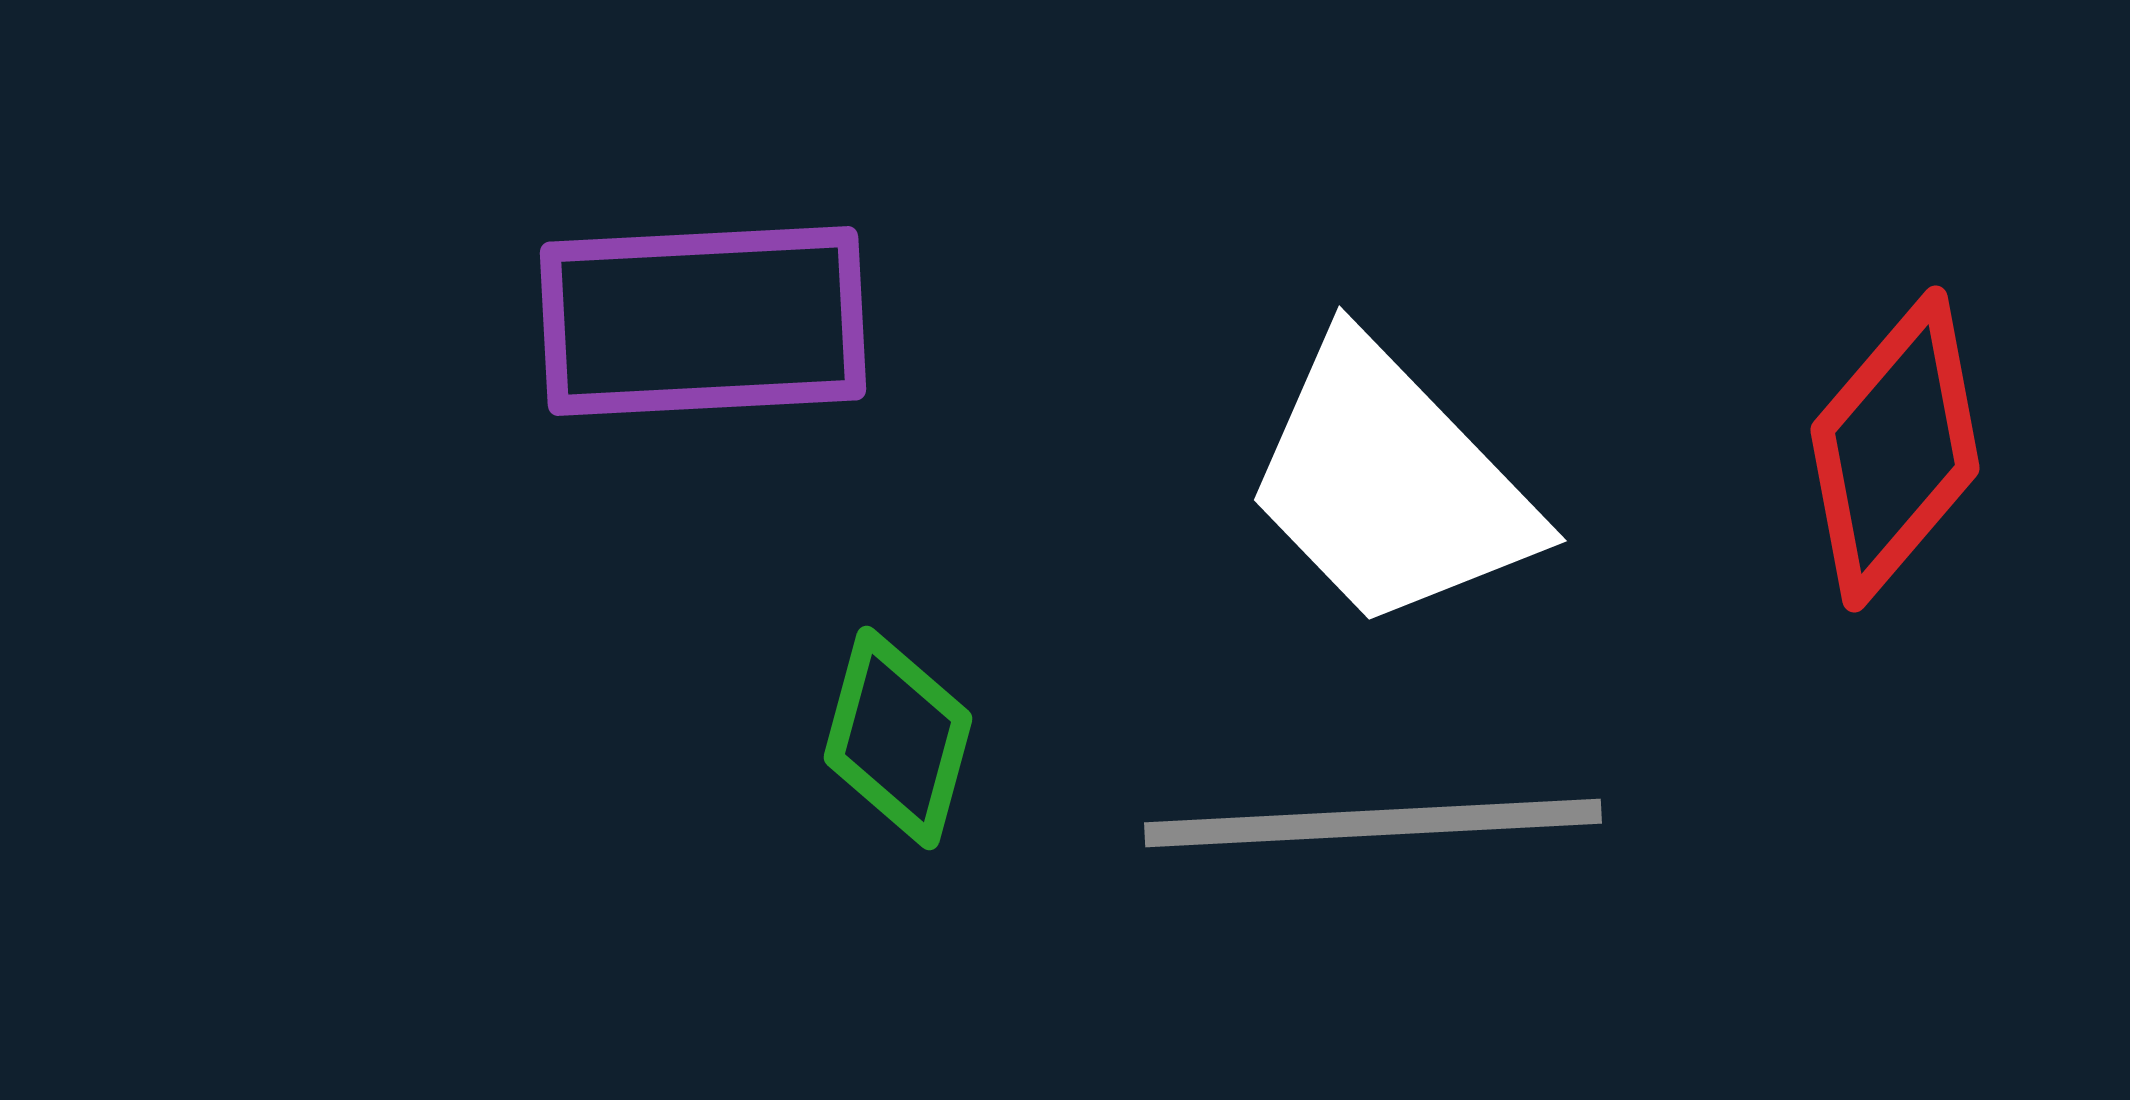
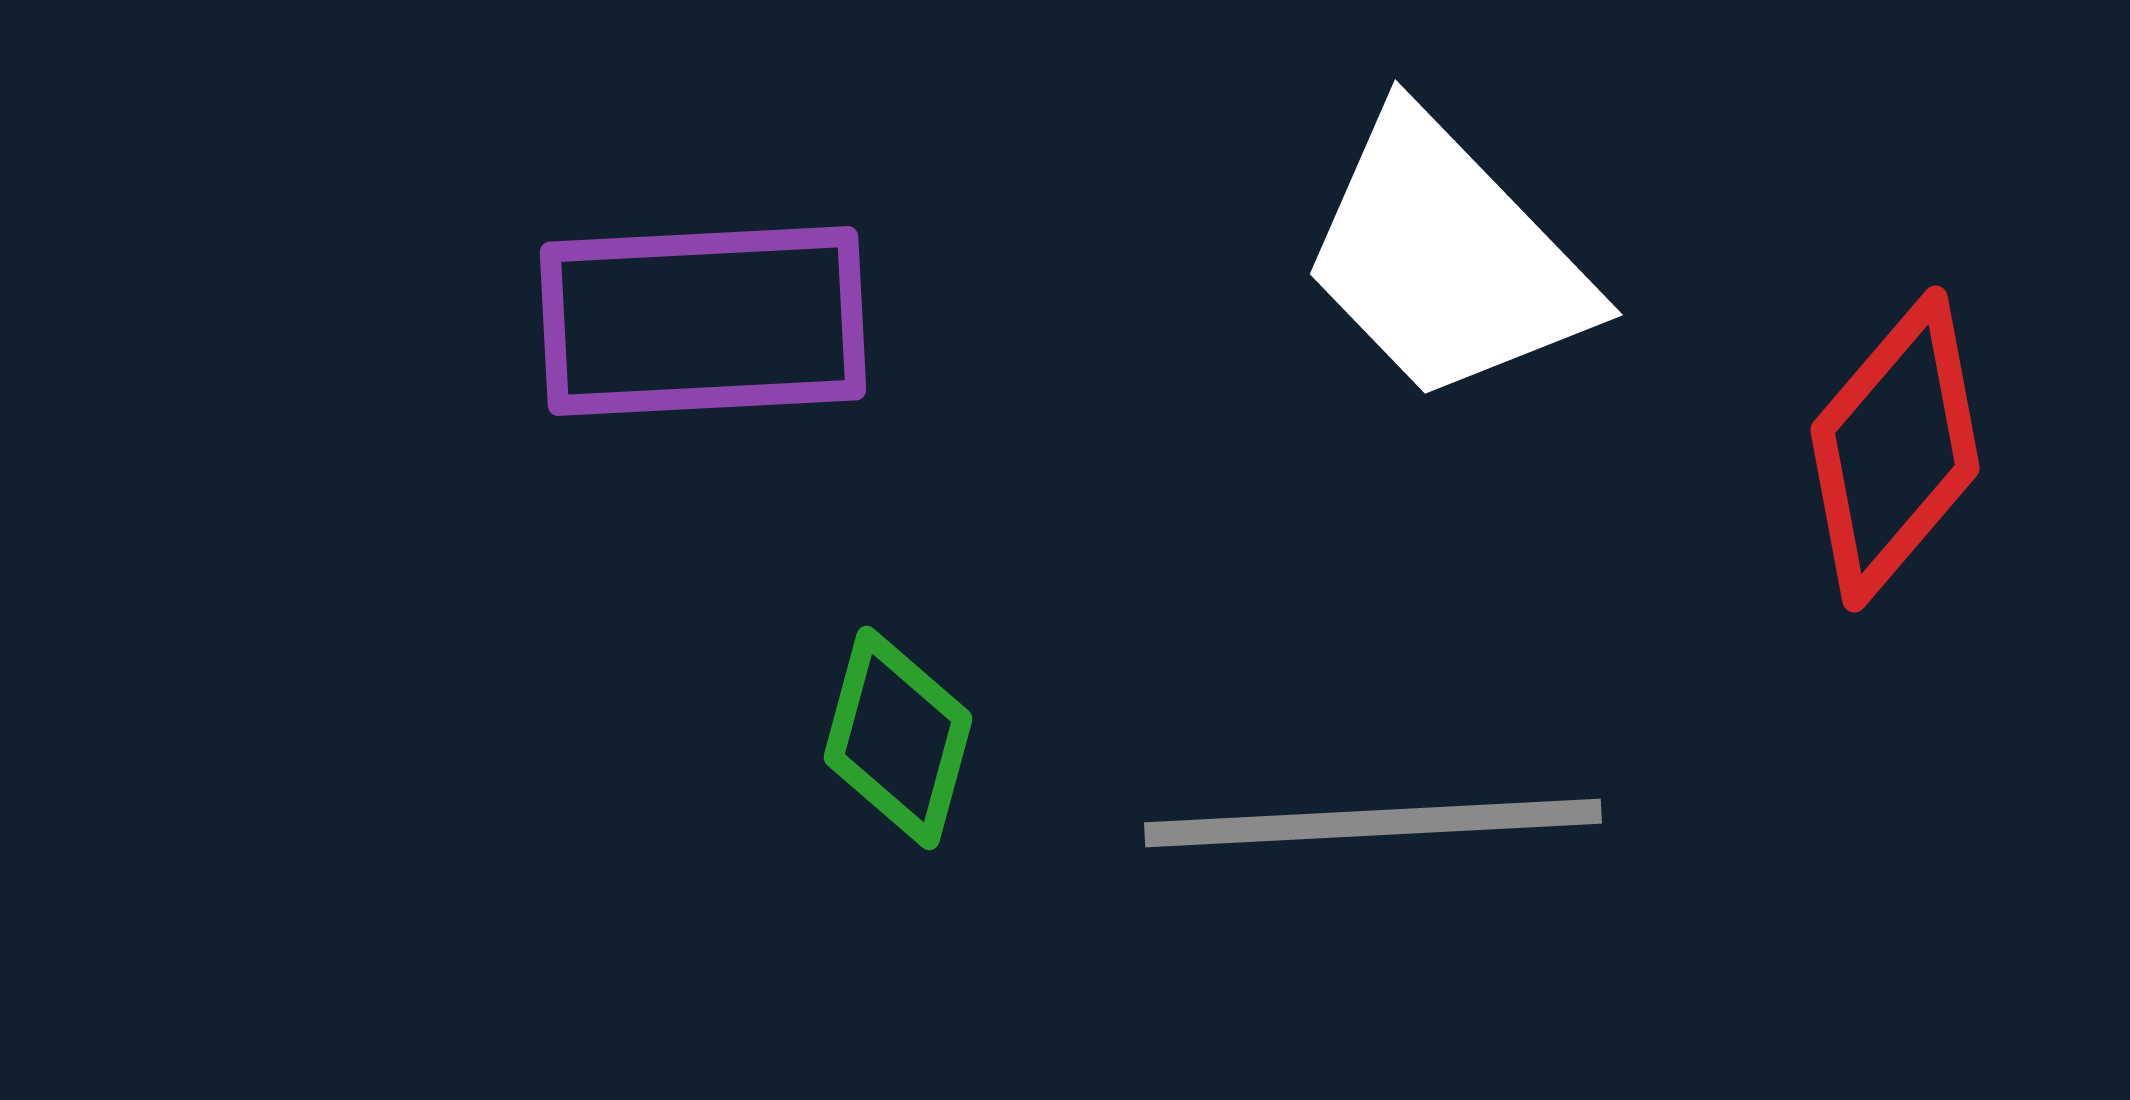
white trapezoid: moved 56 px right, 226 px up
